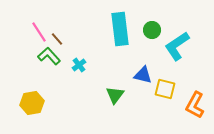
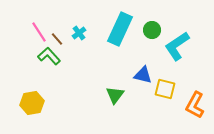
cyan rectangle: rotated 32 degrees clockwise
cyan cross: moved 32 px up
